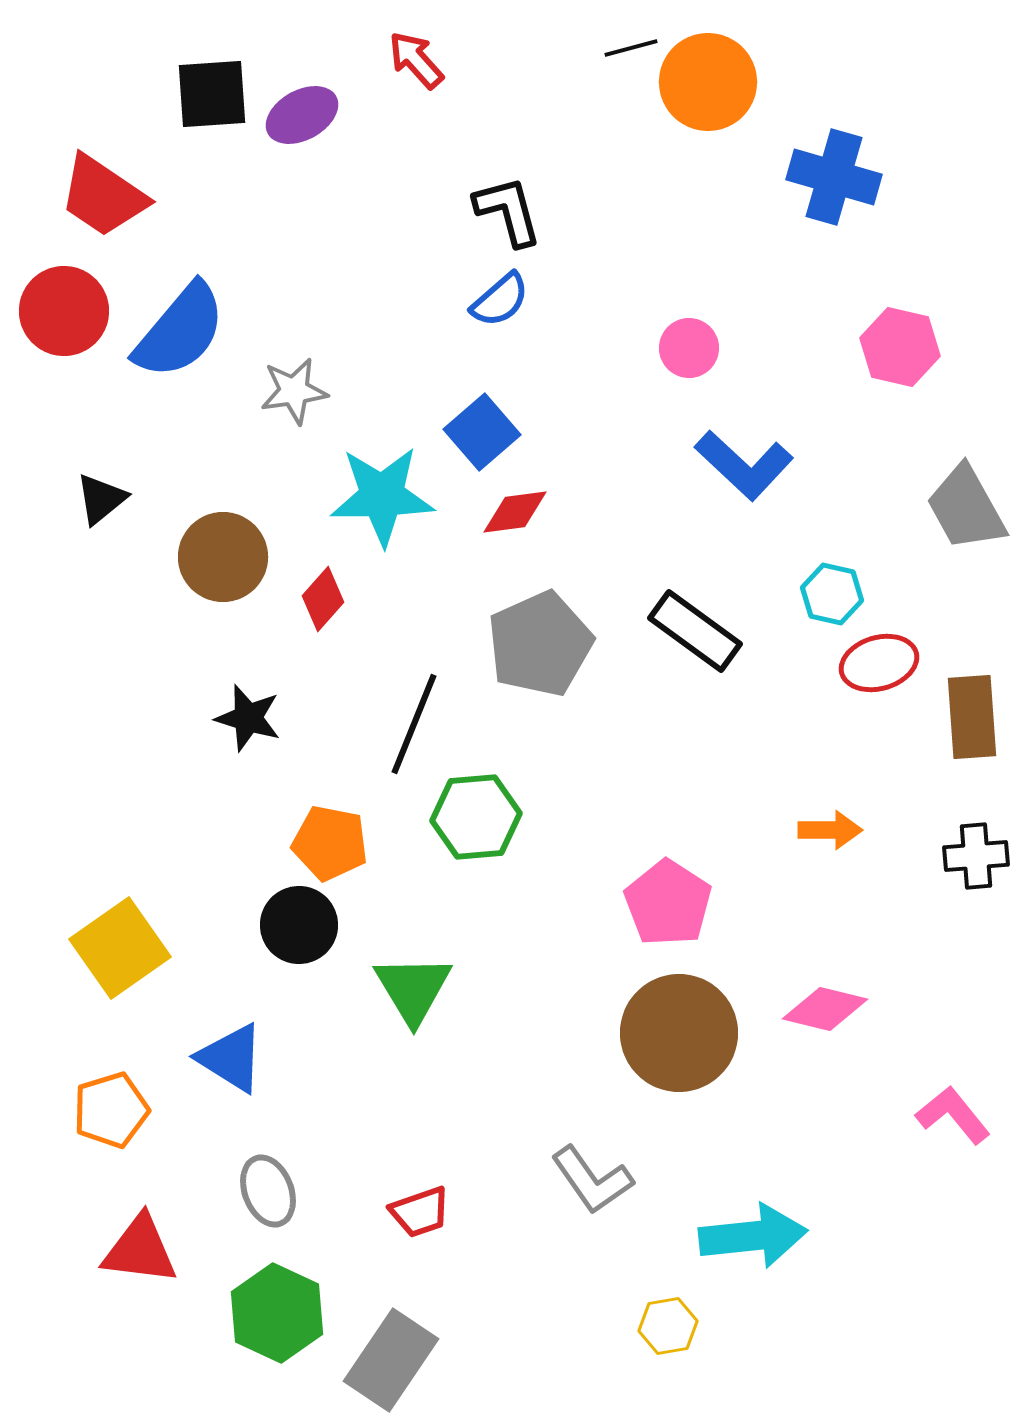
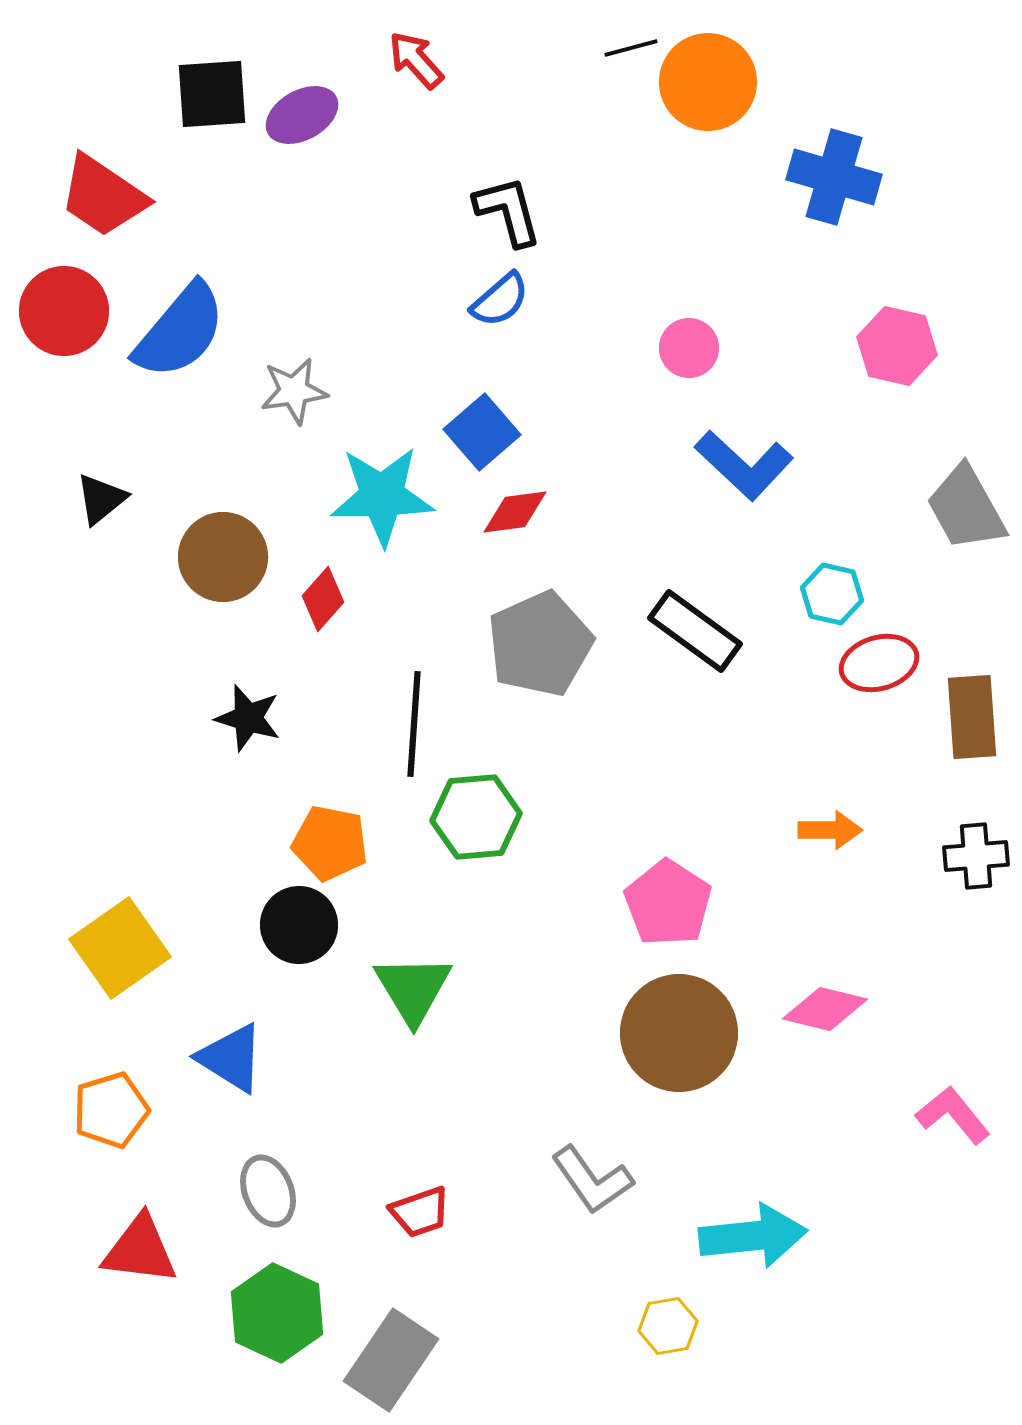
pink hexagon at (900, 347): moved 3 px left, 1 px up
black line at (414, 724): rotated 18 degrees counterclockwise
